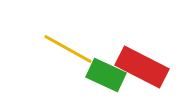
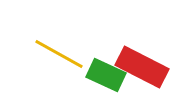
yellow line: moved 9 px left, 5 px down
